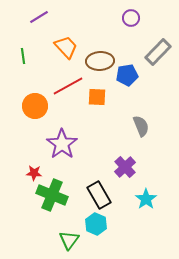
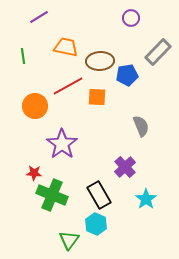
orange trapezoid: rotated 35 degrees counterclockwise
